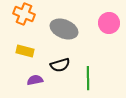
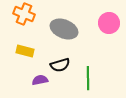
purple semicircle: moved 5 px right
